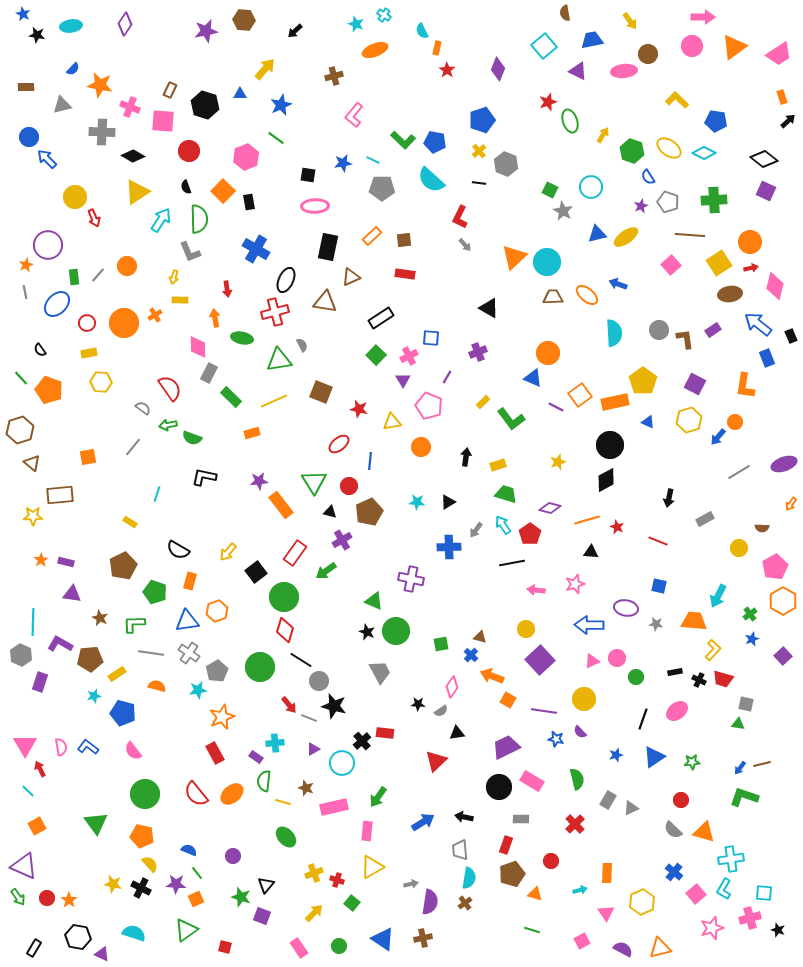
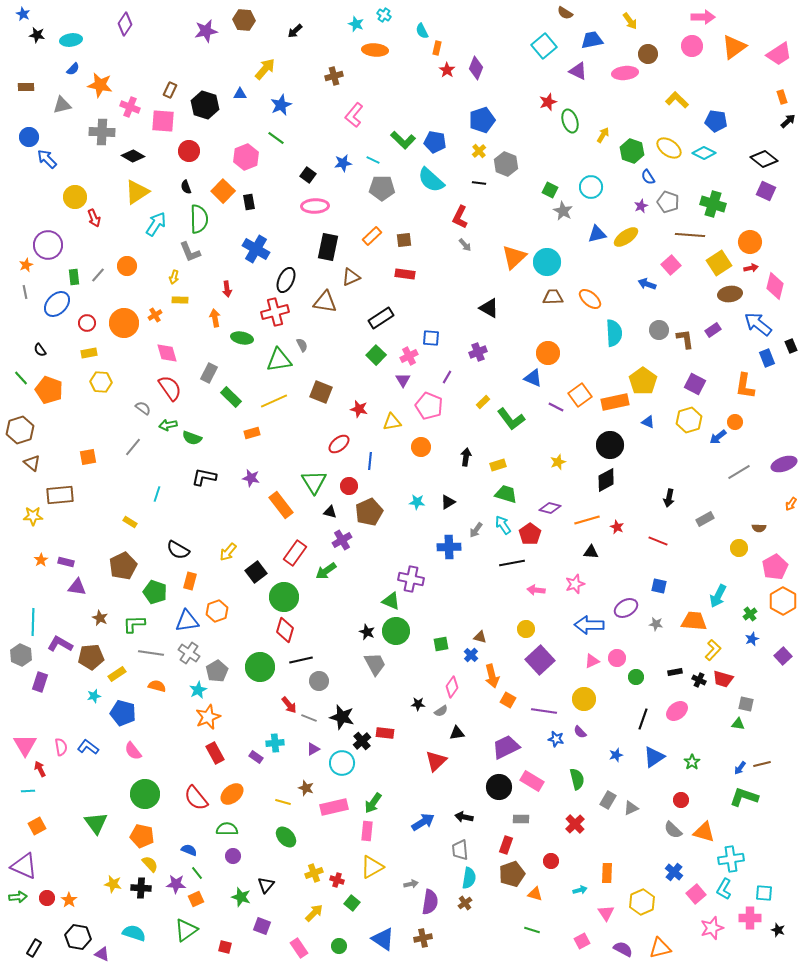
brown semicircle at (565, 13): rotated 49 degrees counterclockwise
cyan ellipse at (71, 26): moved 14 px down
orange ellipse at (375, 50): rotated 25 degrees clockwise
purple diamond at (498, 69): moved 22 px left, 1 px up
pink ellipse at (624, 71): moved 1 px right, 2 px down
black square at (308, 175): rotated 28 degrees clockwise
green cross at (714, 200): moved 1 px left, 4 px down; rotated 20 degrees clockwise
cyan arrow at (161, 220): moved 5 px left, 4 px down
blue arrow at (618, 284): moved 29 px right
orange ellipse at (587, 295): moved 3 px right, 4 px down
black rectangle at (791, 336): moved 10 px down
pink diamond at (198, 347): moved 31 px left, 6 px down; rotated 15 degrees counterclockwise
blue arrow at (718, 437): rotated 12 degrees clockwise
purple star at (259, 481): moved 8 px left, 3 px up; rotated 18 degrees clockwise
brown semicircle at (762, 528): moved 3 px left
purple triangle at (72, 594): moved 5 px right, 7 px up
green triangle at (374, 601): moved 17 px right
purple ellipse at (626, 608): rotated 40 degrees counterclockwise
brown pentagon at (90, 659): moved 1 px right, 2 px up
black line at (301, 660): rotated 45 degrees counterclockwise
gray trapezoid at (380, 672): moved 5 px left, 8 px up
orange arrow at (492, 676): rotated 125 degrees counterclockwise
cyan star at (198, 690): rotated 18 degrees counterclockwise
black star at (334, 706): moved 8 px right, 11 px down
orange star at (222, 717): moved 14 px left
green star at (692, 762): rotated 28 degrees counterclockwise
green semicircle at (264, 781): moved 37 px left, 48 px down; rotated 85 degrees clockwise
cyan line at (28, 791): rotated 48 degrees counterclockwise
red semicircle at (196, 794): moved 4 px down
green arrow at (378, 797): moved 5 px left, 6 px down
black cross at (141, 888): rotated 24 degrees counterclockwise
green arrow at (18, 897): rotated 60 degrees counterclockwise
purple square at (262, 916): moved 10 px down
pink cross at (750, 918): rotated 15 degrees clockwise
